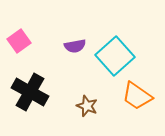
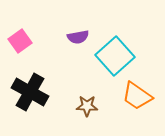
pink square: moved 1 px right
purple semicircle: moved 3 px right, 9 px up
brown star: rotated 20 degrees counterclockwise
